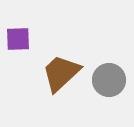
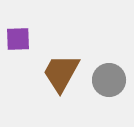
brown trapezoid: rotated 18 degrees counterclockwise
